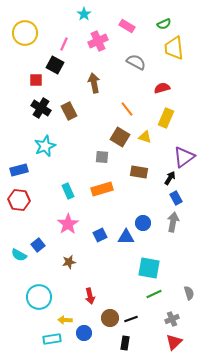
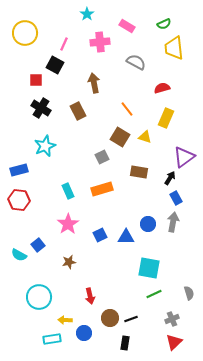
cyan star at (84, 14): moved 3 px right
pink cross at (98, 41): moved 2 px right, 1 px down; rotated 18 degrees clockwise
brown rectangle at (69, 111): moved 9 px right
gray square at (102, 157): rotated 32 degrees counterclockwise
blue circle at (143, 223): moved 5 px right, 1 px down
